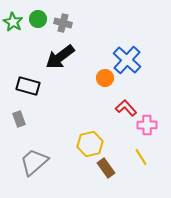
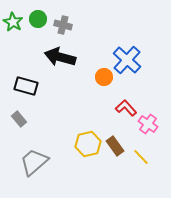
gray cross: moved 2 px down
black arrow: rotated 52 degrees clockwise
orange circle: moved 1 px left, 1 px up
black rectangle: moved 2 px left
gray rectangle: rotated 21 degrees counterclockwise
pink cross: moved 1 px right, 1 px up; rotated 36 degrees clockwise
yellow hexagon: moved 2 px left
yellow line: rotated 12 degrees counterclockwise
brown rectangle: moved 9 px right, 22 px up
